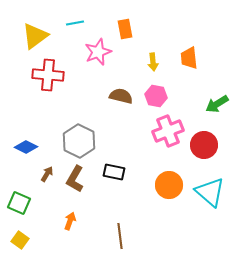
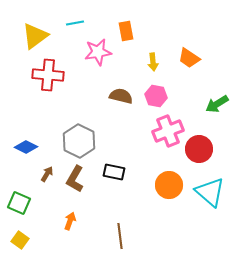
orange rectangle: moved 1 px right, 2 px down
pink star: rotated 12 degrees clockwise
orange trapezoid: rotated 50 degrees counterclockwise
red circle: moved 5 px left, 4 px down
